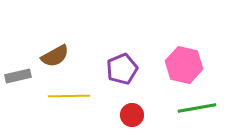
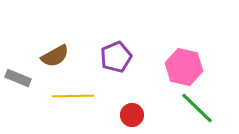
pink hexagon: moved 2 px down
purple pentagon: moved 6 px left, 12 px up
gray rectangle: moved 2 px down; rotated 35 degrees clockwise
yellow line: moved 4 px right
green line: rotated 54 degrees clockwise
